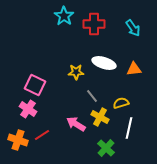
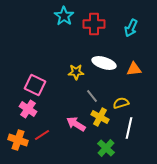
cyan arrow: moved 2 px left; rotated 60 degrees clockwise
